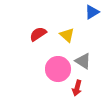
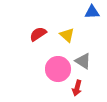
blue triangle: rotated 28 degrees clockwise
